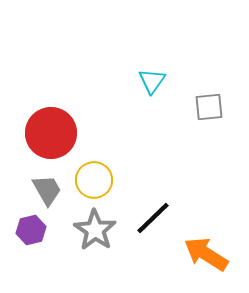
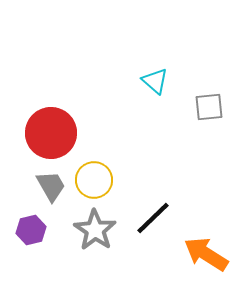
cyan triangle: moved 3 px right; rotated 24 degrees counterclockwise
gray trapezoid: moved 4 px right, 4 px up
